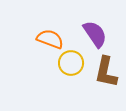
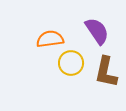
purple semicircle: moved 2 px right, 3 px up
orange semicircle: rotated 28 degrees counterclockwise
